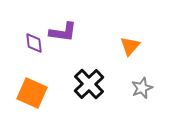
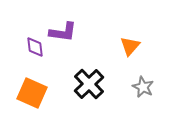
purple diamond: moved 1 px right, 4 px down
gray star: moved 1 px right, 1 px up; rotated 25 degrees counterclockwise
